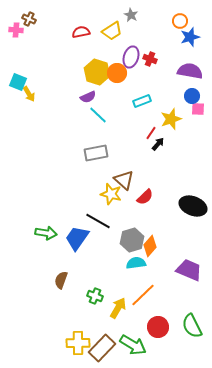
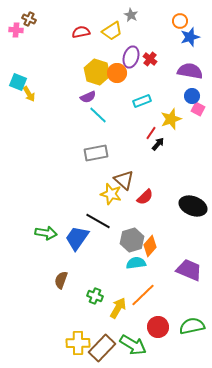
red cross at (150, 59): rotated 16 degrees clockwise
pink square at (198, 109): rotated 24 degrees clockwise
green semicircle at (192, 326): rotated 105 degrees clockwise
